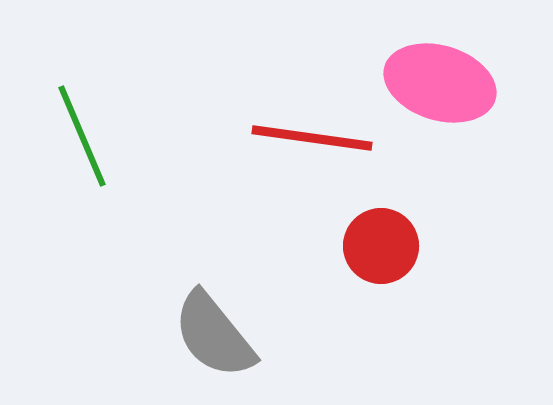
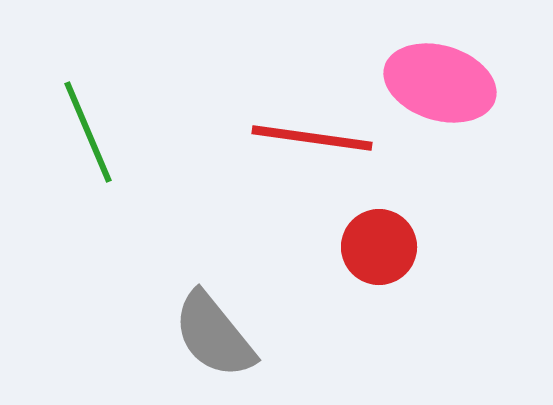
green line: moved 6 px right, 4 px up
red circle: moved 2 px left, 1 px down
